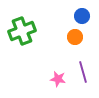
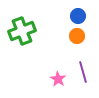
blue circle: moved 4 px left
orange circle: moved 2 px right, 1 px up
pink star: rotated 21 degrees clockwise
